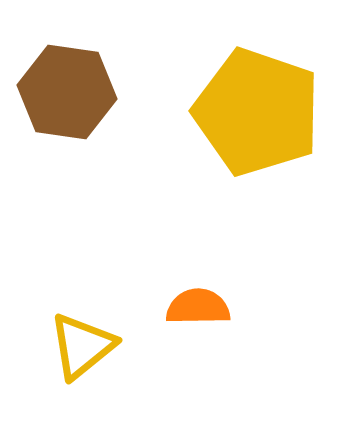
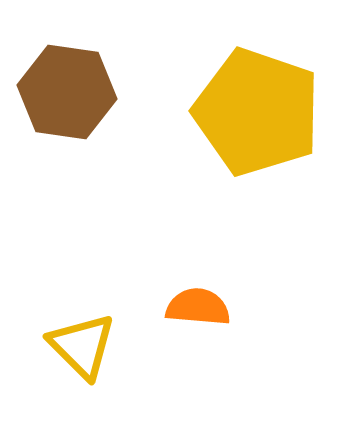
orange semicircle: rotated 6 degrees clockwise
yellow triangle: rotated 36 degrees counterclockwise
